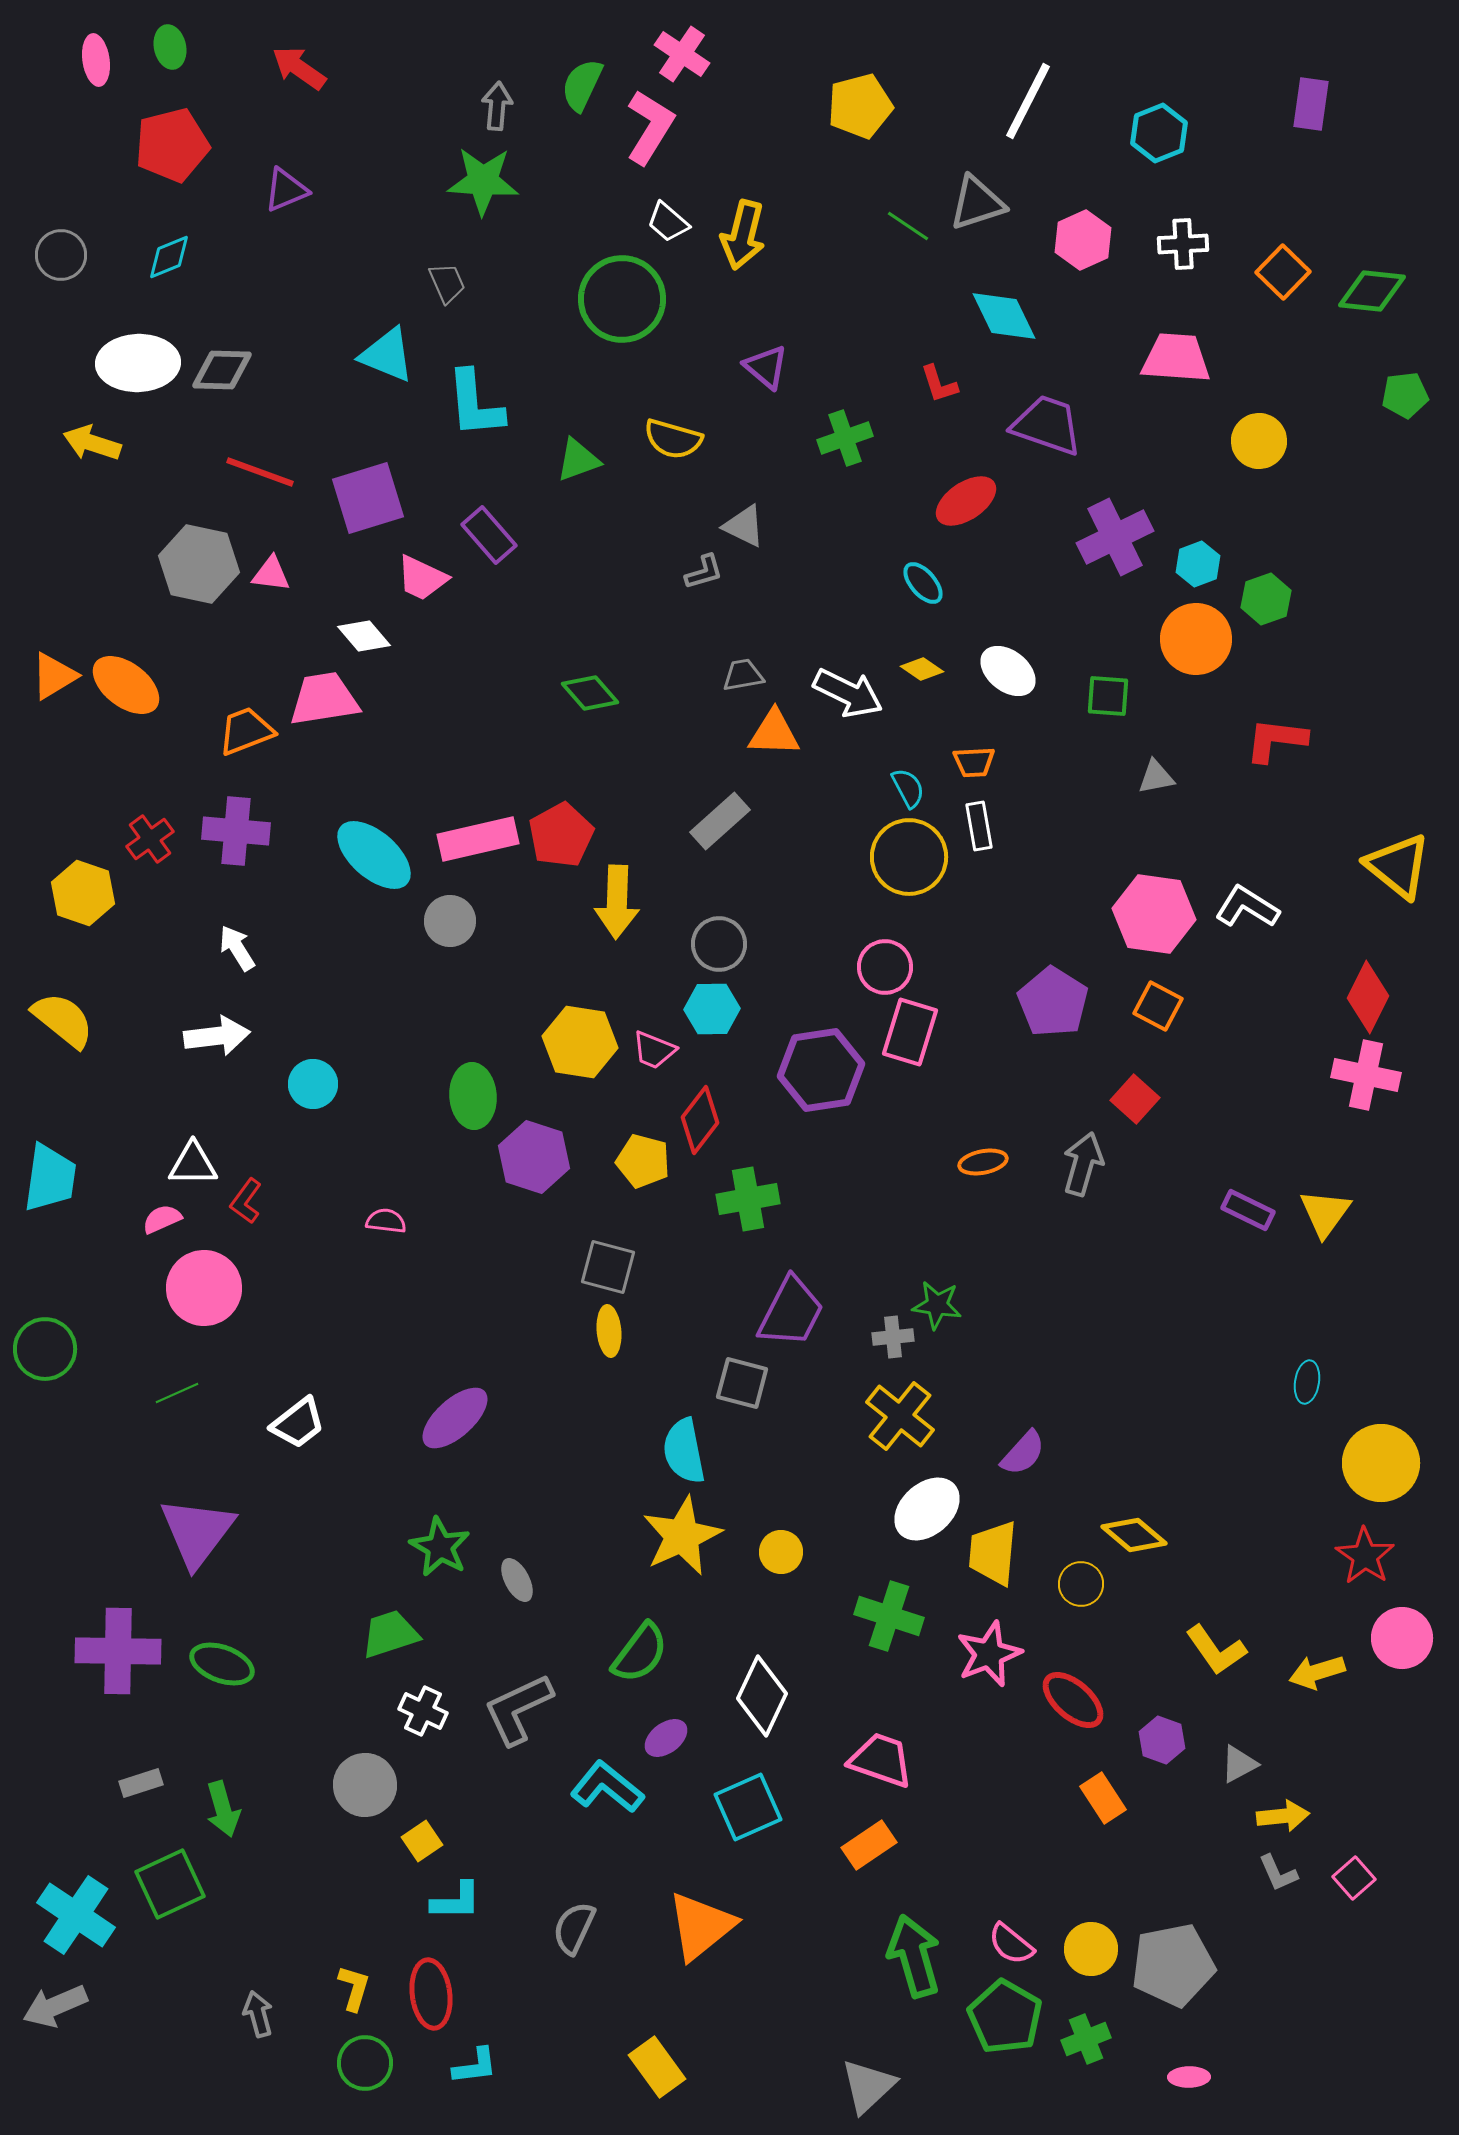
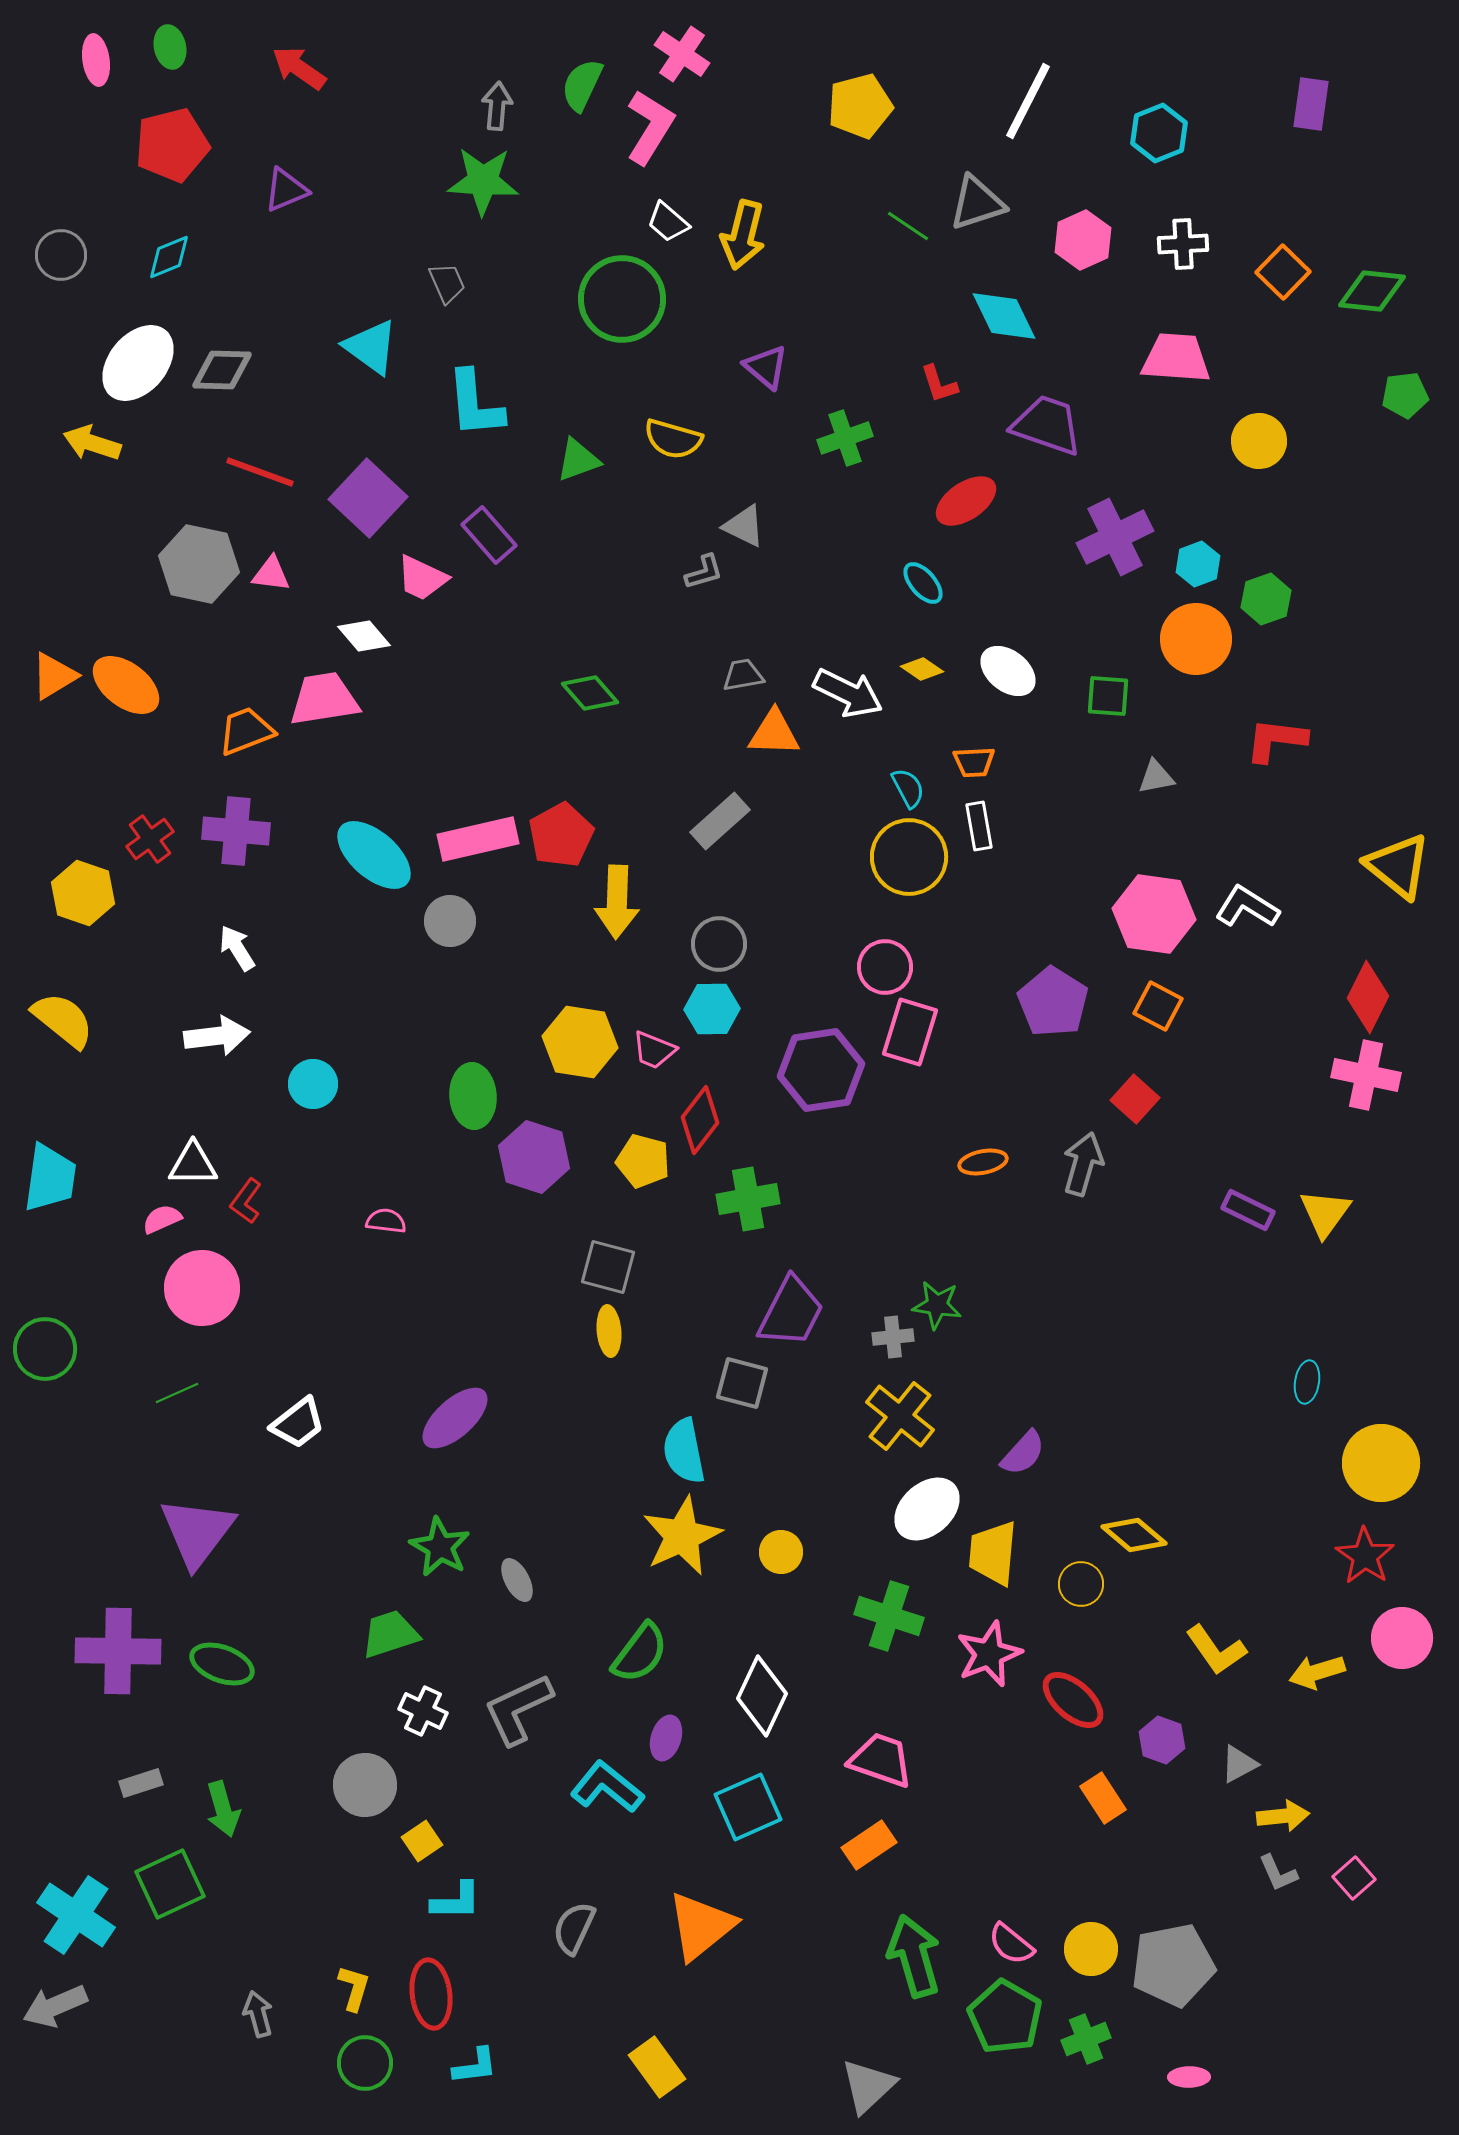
cyan triangle at (387, 355): moved 16 px left, 8 px up; rotated 14 degrees clockwise
white ellipse at (138, 363): rotated 48 degrees counterclockwise
purple square at (368, 498): rotated 30 degrees counterclockwise
pink circle at (204, 1288): moved 2 px left
purple ellipse at (666, 1738): rotated 36 degrees counterclockwise
